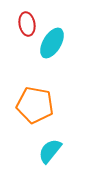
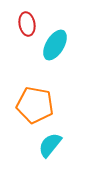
cyan ellipse: moved 3 px right, 2 px down
cyan semicircle: moved 6 px up
